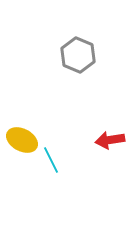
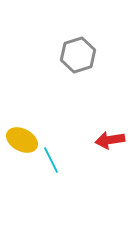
gray hexagon: rotated 20 degrees clockwise
